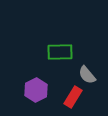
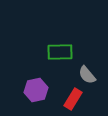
purple hexagon: rotated 15 degrees clockwise
red rectangle: moved 2 px down
